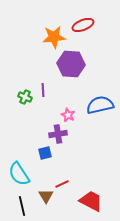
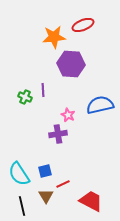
blue square: moved 18 px down
red line: moved 1 px right
